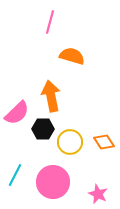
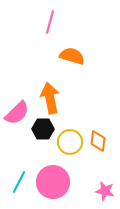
orange arrow: moved 1 px left, 2 px down
orange diamond: moved 6 px left, 1 px up; rotated 40 degrees clockwise
cyan line: moved 4 px right, 7 px down
pink star: moved 7 px right, 3 px up; rotated 12 degrees counterclockwise
